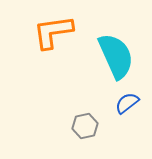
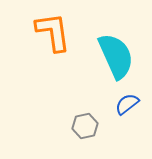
orange L-shape: rotated 90 degrees clockwise
blue semicircle: moved 1 px down
